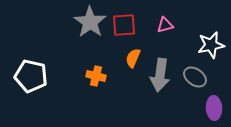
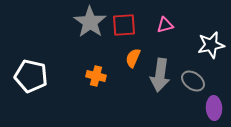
gray ellipse: moved 2 px left, 4 px down
